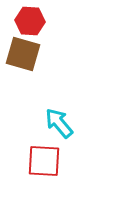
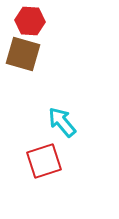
cyan arrow: moved 3 px right, 1 px up
red square: rotated 21 degrees counterclockwise
